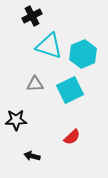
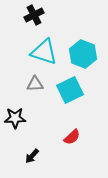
black cross: moved 2 px right, 1 px up
cyan triangle: moved 5 px left, 6 px down
cyan hexagon: rotated 16 degrees counterclockwise
black star: moved 1 px left, 2 px up
black arrow: rotated 63 degrees counterclockwise
